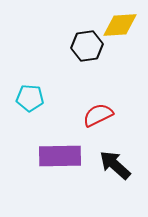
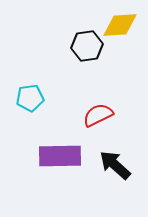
cyan pentagon: rotated 12 degrees counterclockwise
